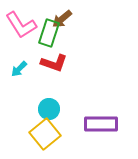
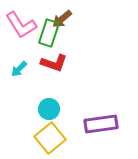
purple rectangle: rotated 8 degrees counterclockwise
yellow square: moved 5 px right, 4 px down
